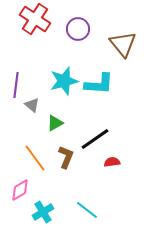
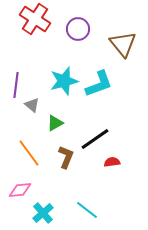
cyan L-shape: rotated 24 degrees counterclockwise
orange line: moved 6 px left, 5 px up
pink diamond: rotated 25 degrees clockwise
cyan cross: moved 1 px down; rotated 10 degrees counterclockwise
